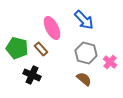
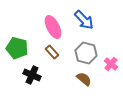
pink ellipse: moved 1 px right, 1 px up
brown rectangle: moved 11 px right, 3 px down
pink cross: moved 1 px right, 2 px down
